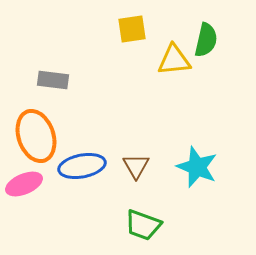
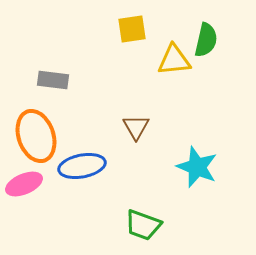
brown triangle: moved 39 px up
